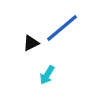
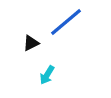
blue line: moved 4 px right, 6 px up
